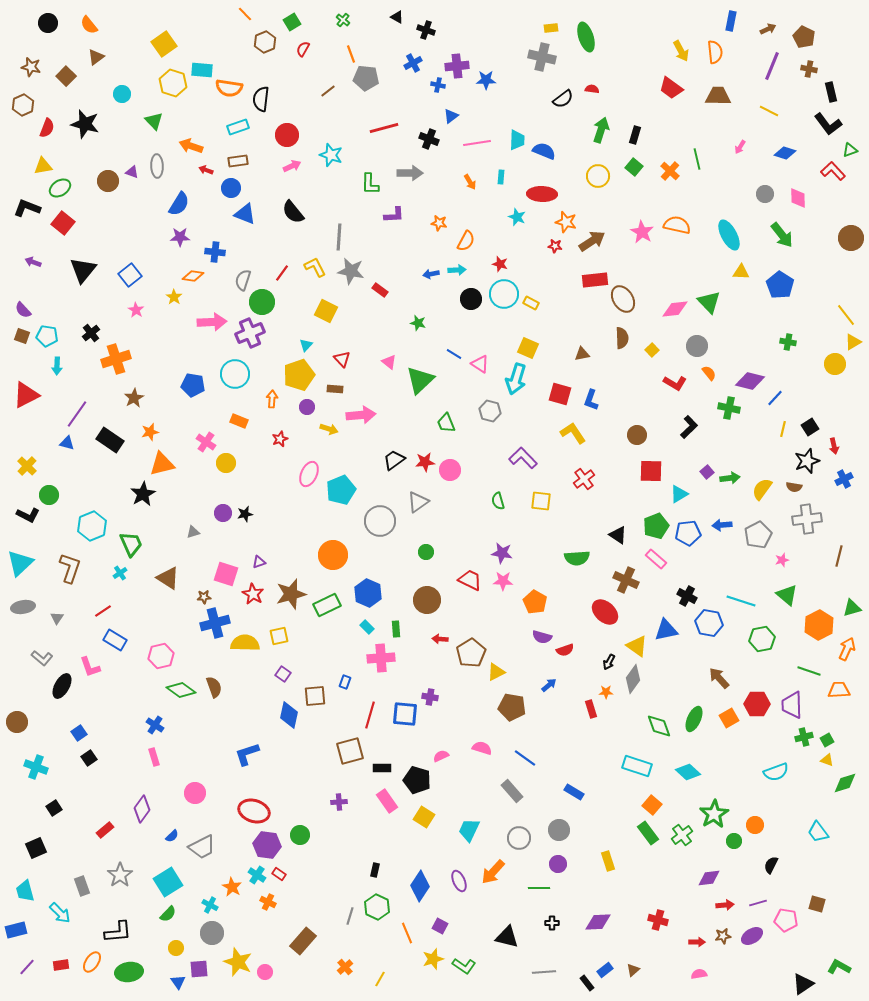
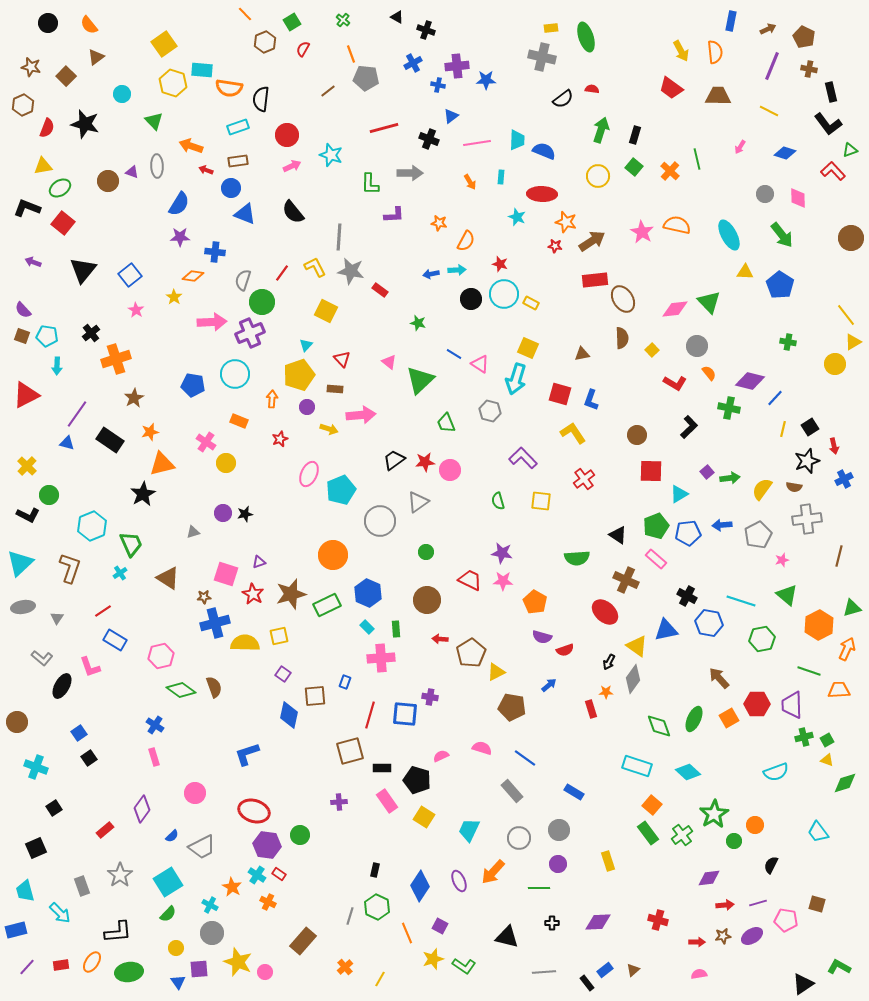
yellow triangle at (741, 272): moved 4 px right
